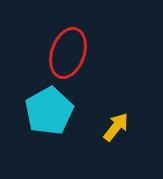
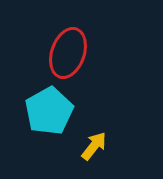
yellow arrow: moved 22 px left, 19 px down
